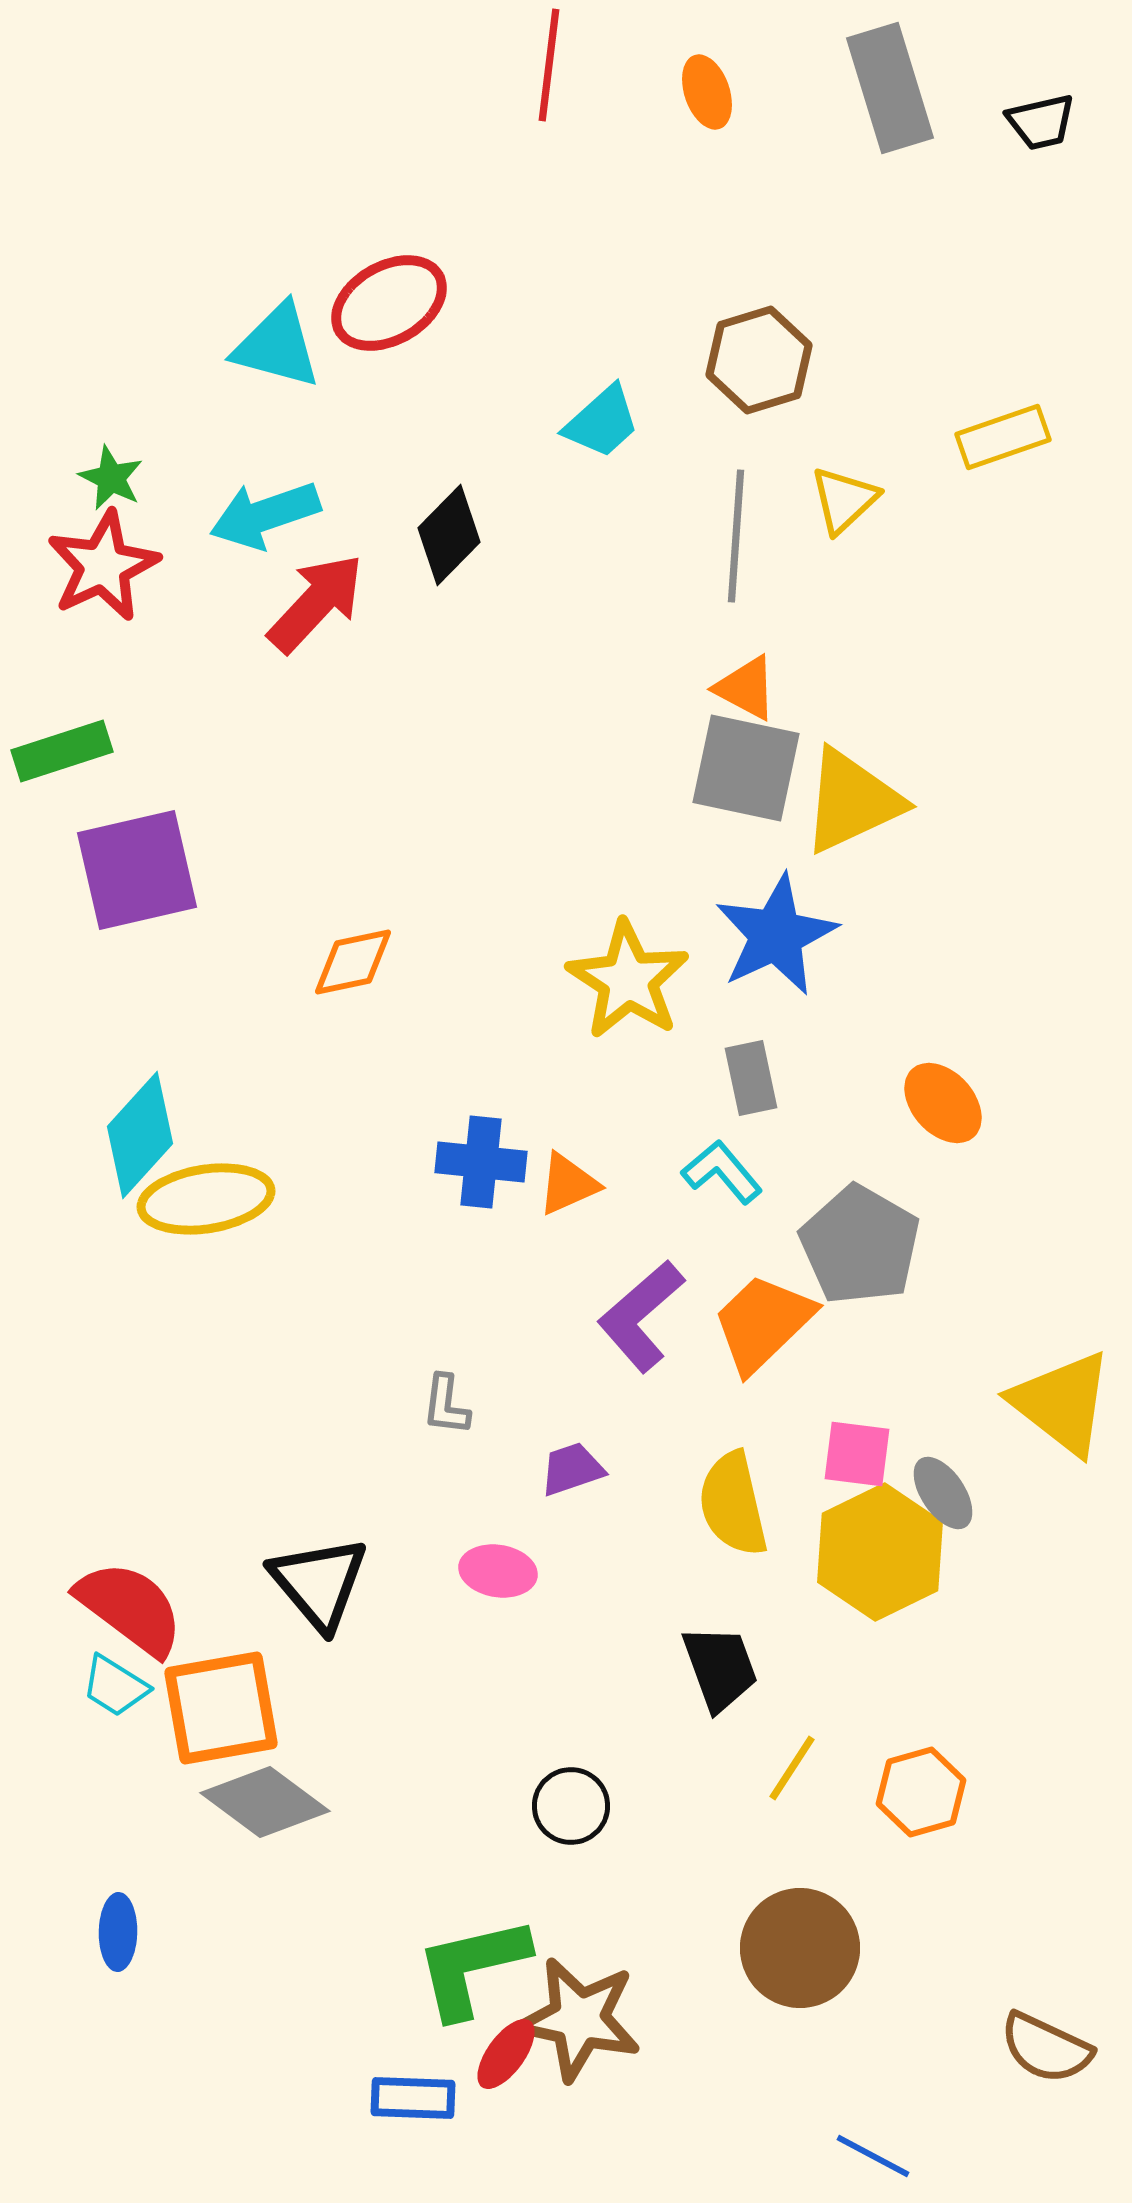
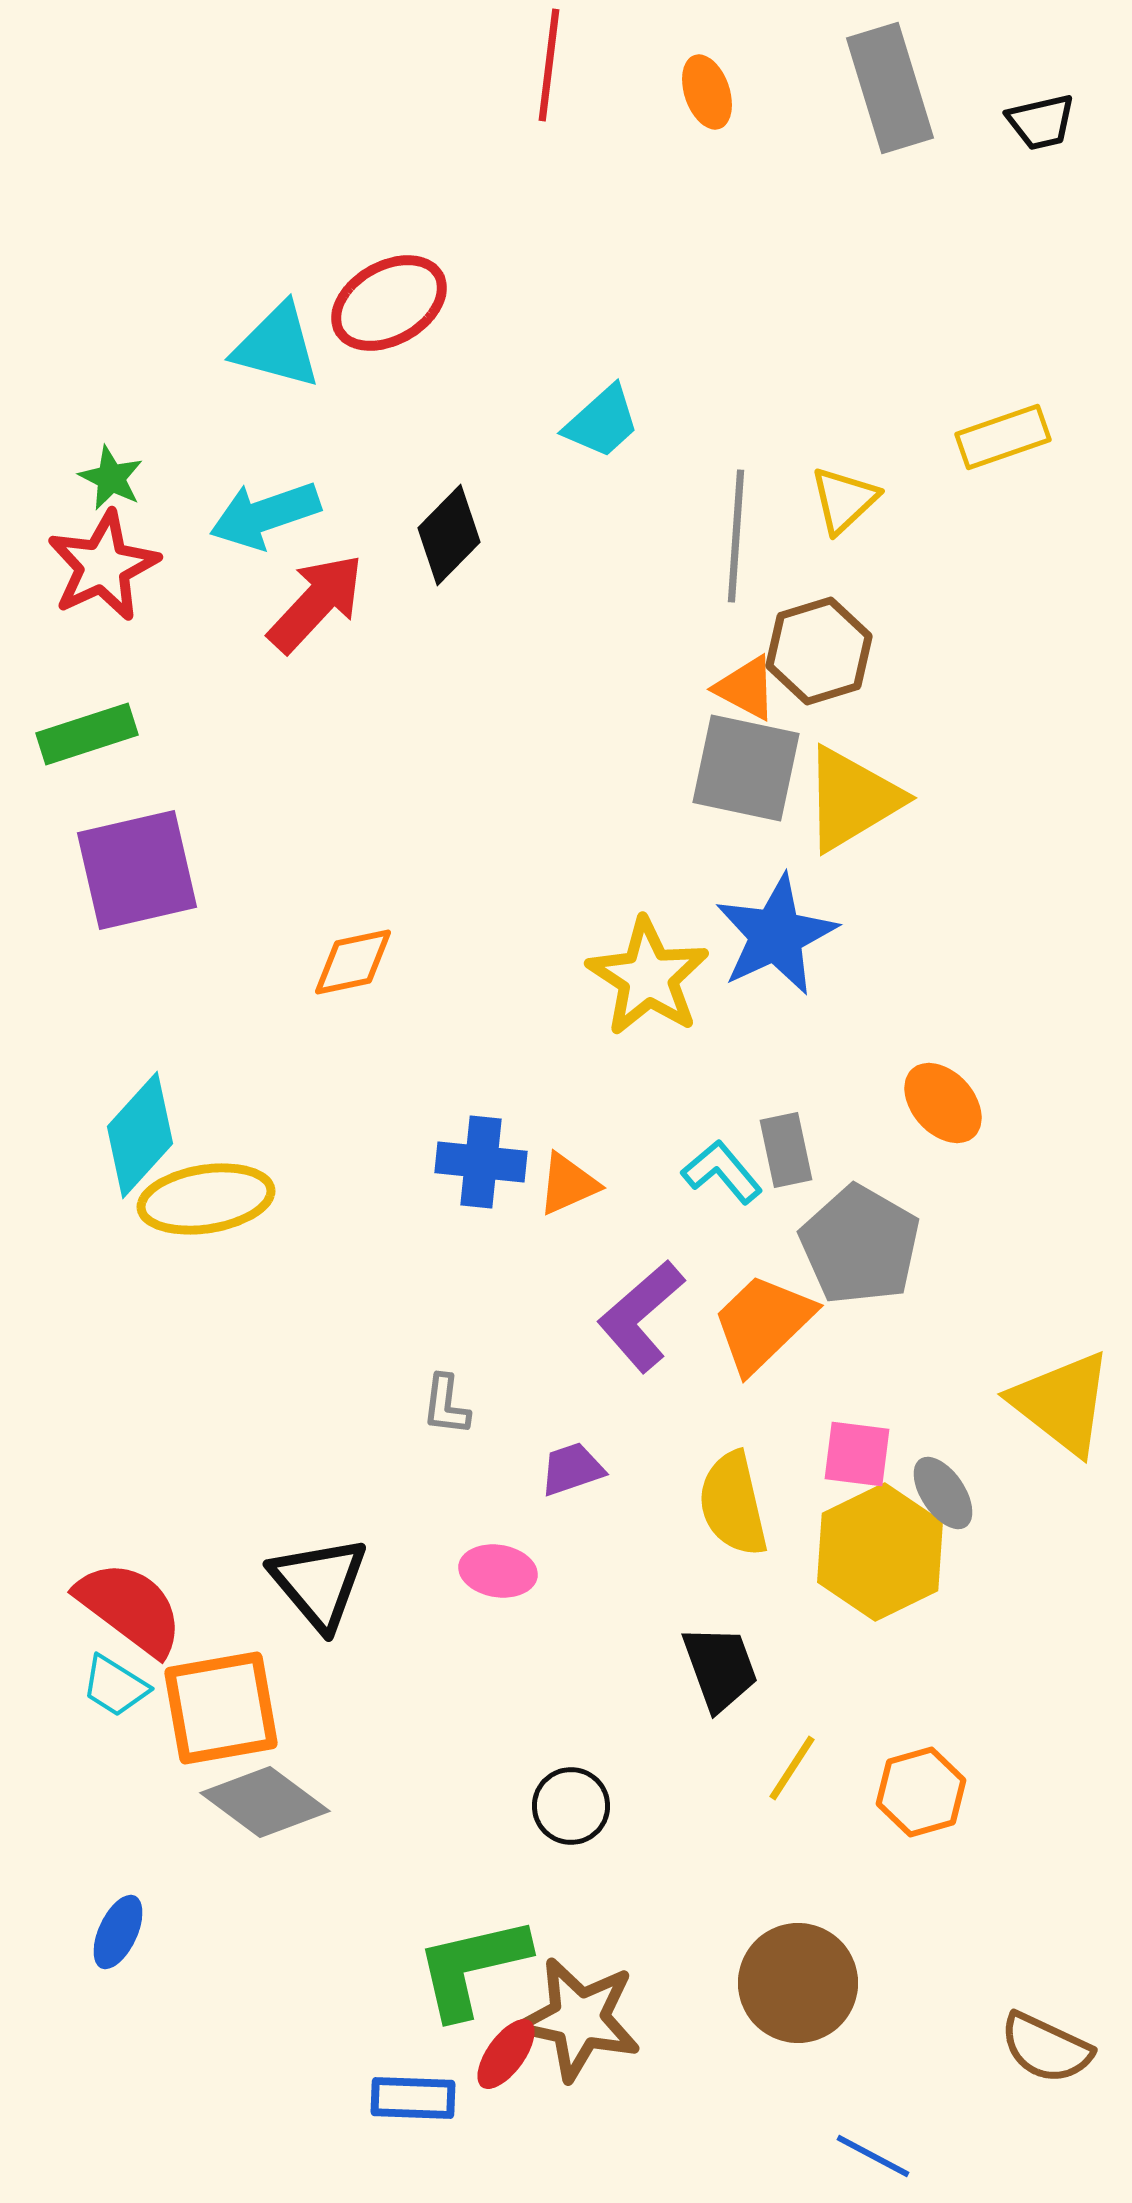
brown hexagon at (759, 360): moved 60 px right, 291 px down
green rectangle at (62, 751): moved 25 px right, 17 px up
yellow triangle at (852, 801): moved 2 px up; rotated 6 degrees counterclockwise
yellow star at (628, 980): moved 20 px right, 3 px up
gray rectangle at (751, 1078): moved 35 px right, 72 px down
blue ellipse at (118, 1932): rotated 24 degrees clockwise
brown circle at (800, 1948): moved 2 px left, 35 px down
